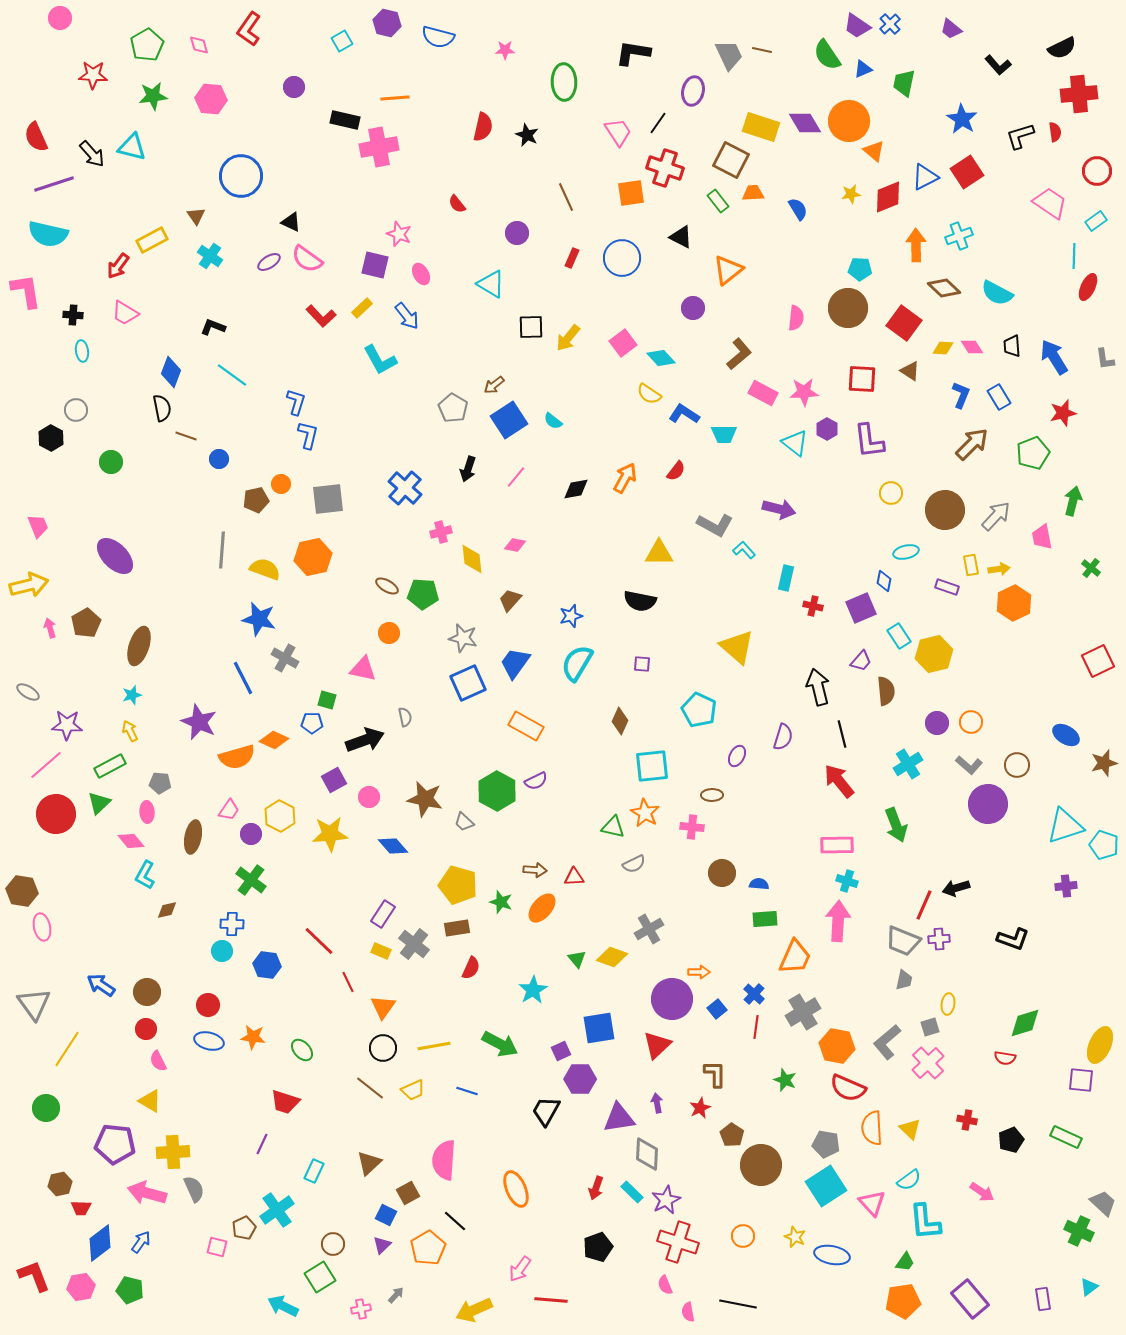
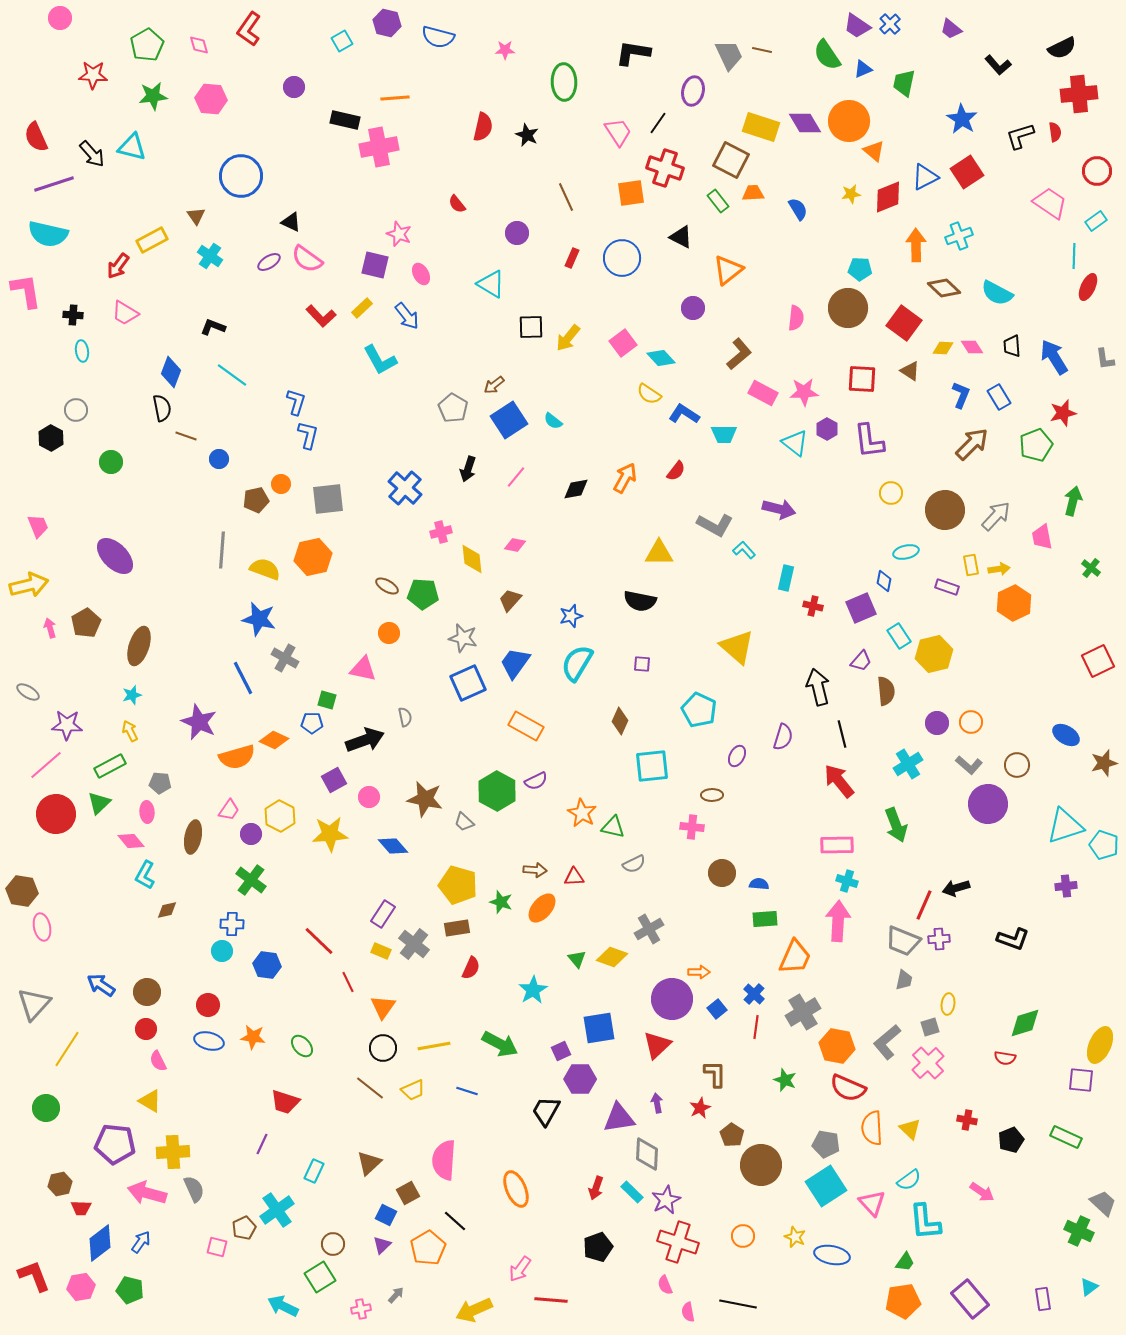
green pentagon at (1033, 453): moved 3 px right, 8 px up
orange star at (645, 813): moved 63 px left
gray triangle at (34, 1004): rotated 18 degrees clockwise
green ellipse at (302, 1050): moved 4 px up
